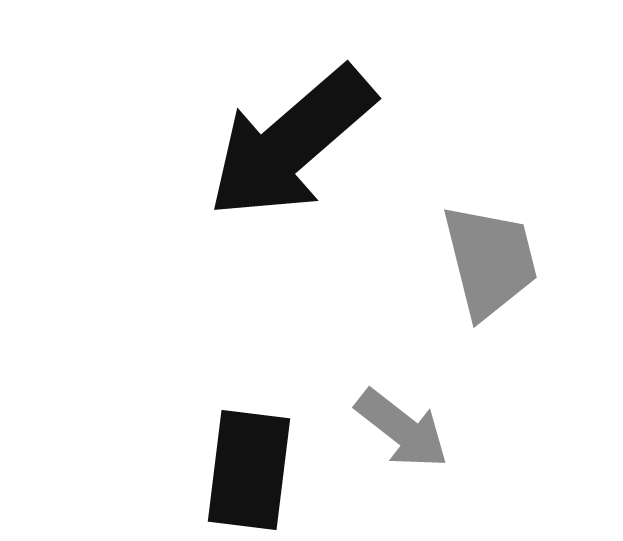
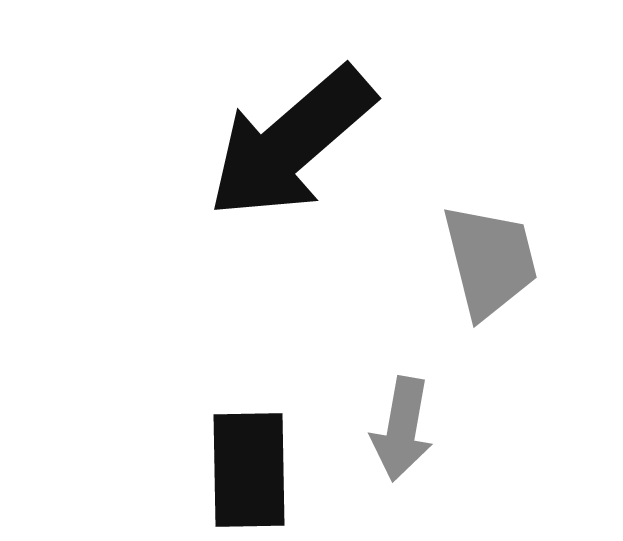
gray arrow: rotated 62 degrees clockwise
black rectangle: rotated 8 degrees counterclockwise
